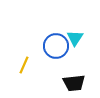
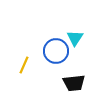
blue circle: moved 5 px down
